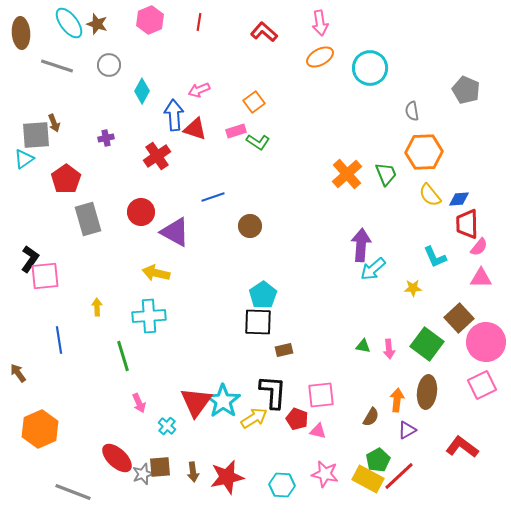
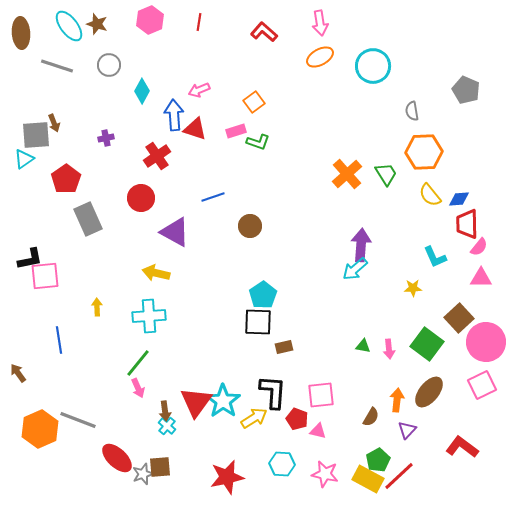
cyan ellipse at (69, 23): moved 3 px down
cyan circle at (370, 68): moved 3 px right, 2 px up
green L-shape at (258, 142): rotated 15 degrees counterclockwise
green trapezoid at (386, 174): rotated 10 degrees counterclockwise
red circle at (141, 212): moved 14 px up
gray rectangle at (88, 219): rotated 8 degrees counterclockwise
black L-shape at (30, 259): rotated 44 degrees clockwise
cyan arrow at (373, 269): moved 18 px left
brown rectangle at (284, 350): moved 3 px up
green line at (123, 356): moved 15 px right, 7 px down; rotated 56 degrees clockwise
brown ellipse at (427, 392): moved 2 px right; rotated 32 degrees clockwise
pink arrow at (139, 403): moved 1 px left, 15 px up
purple triangle at (407, 430): rotated 18 degrees counterclockwise
brown arrow at (193, 472): moved 28 px left, 61 px up
cyan hexagon at (282, 485): moved 21 px up
gray line at (73, 492): moved 5 px right, 72 px up
